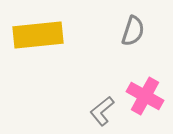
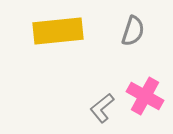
yellow rectangle: moved 20 px right, 4 px up
gray L-shape: moved 3 px up
